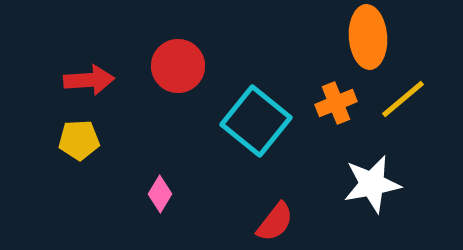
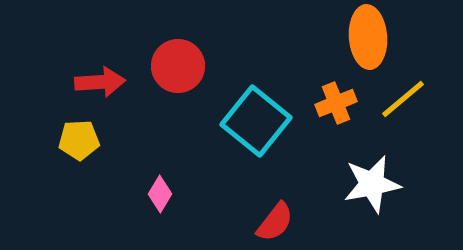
red arrow: moved 11 px right, 2 px down
